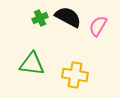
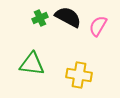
yellow cross: moved 4 px right
